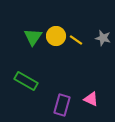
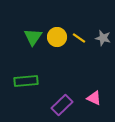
yellow circle: moved 1 px right, 1 px down
yellow line: moved 3 px right, 2 px up
green rectangle: rotated 35 degrees counterclockwise
pink triangle: moved 3 px right, 1 px up
purple rectangle: rotated 30 degrees clockwise
